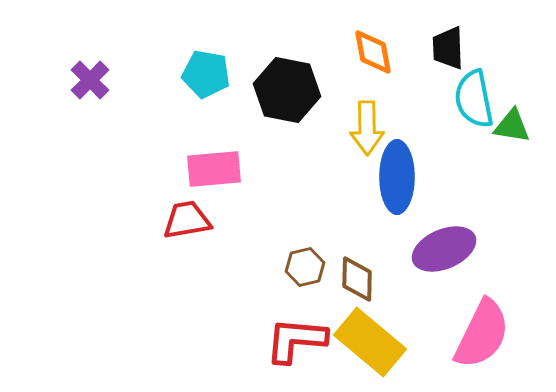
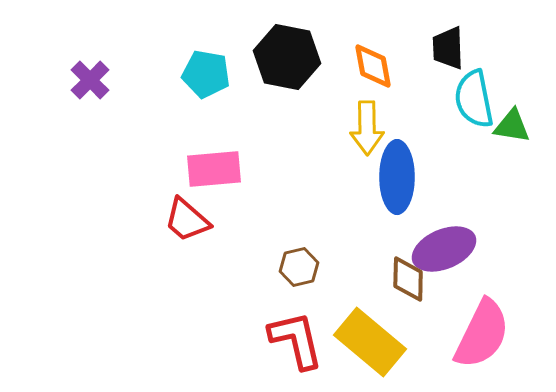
orange diamond: moved 14 px down
black hexagon: moved 33 px up
red trapezoid: rotated 129 degrees counterclockwise
brown hexagon: moved 6 px left
brown diamond: moved 51 px right
red L-shape: rotated 72 degrees clockwise
